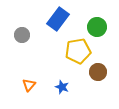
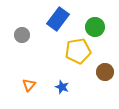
green circle: moved 2 px left
brown circle: moved 7 px right
